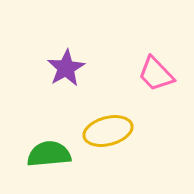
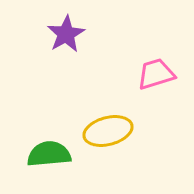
purple star: moved 34 px up
pink trapezoid: rotated 117 degrees clockwise
